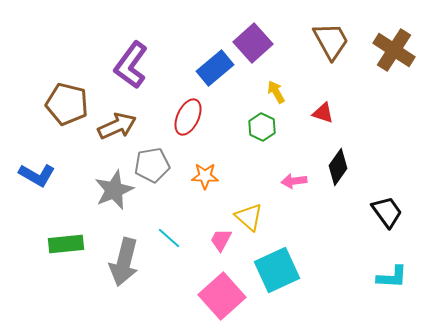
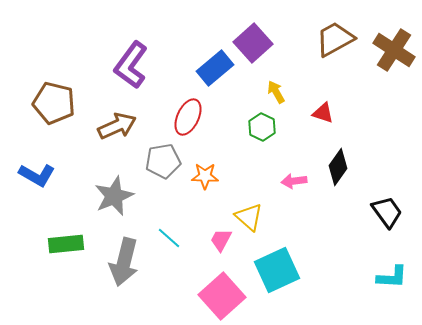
brown trapezoid: moved 4 px right, 2 px up; rotated 90 degrees counterclockwise
brown pentagon: moved 13 px left, 1 px up
gray pentagon: moved 11 px right, 4 px up
gray star: moved 6 px down
